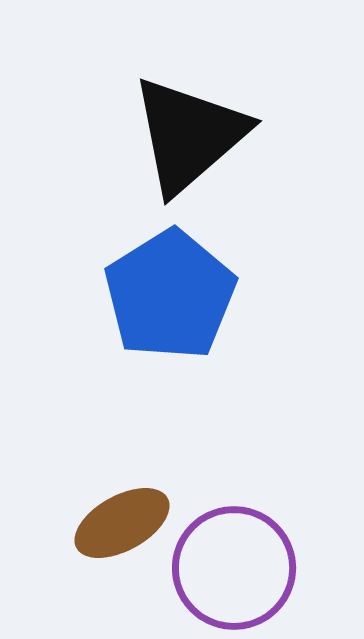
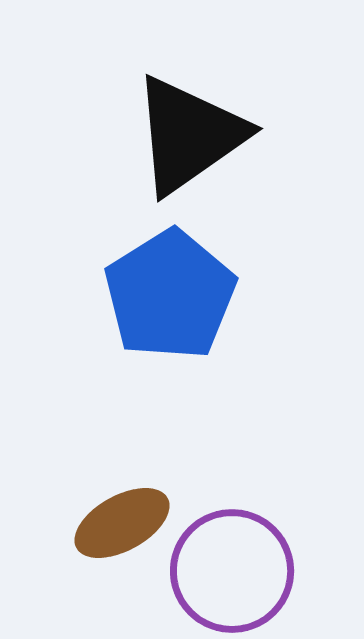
black triangle: rotated 6 degrees clockwise
purple circle: moved 2 px left, 3 px down
